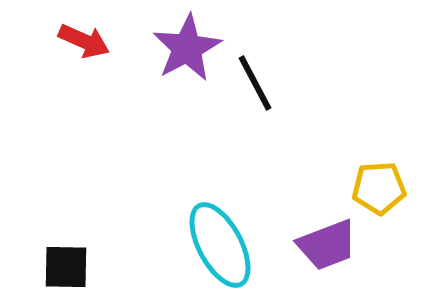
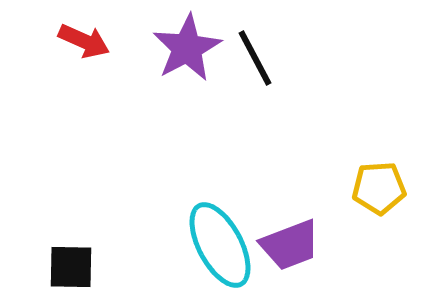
black line: moved 25 px up
purple trapezoid: moved 37 px left
black square: moved 5 px right
